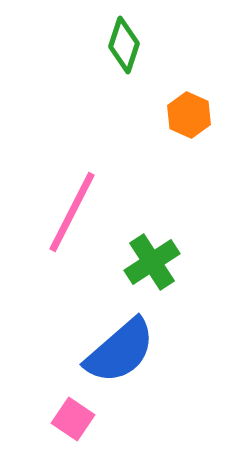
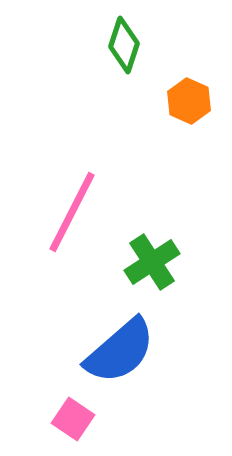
orange hexagon: moved 14 px up
